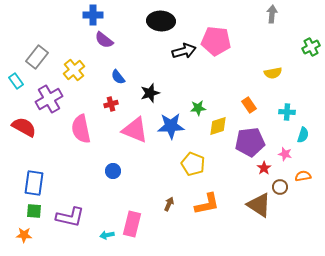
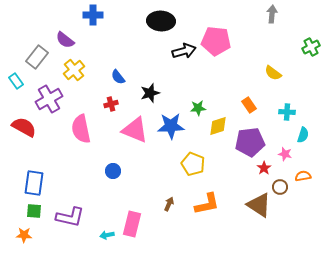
purple semicircle: moved 39 px left
yellow semicircle: rotated 48 degrees clockwise
